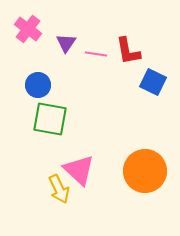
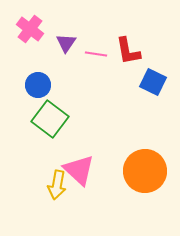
pink cross: moved 2 px right
green square: rotated 27 degrees clockwise
yellow arrow: moved 2 px left, 4 px up; rotated 36 degrees clockwise
